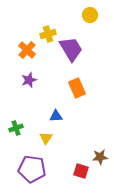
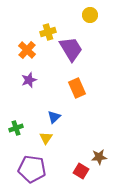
yellow cross: moved 2 px up
blue triangle: moved 2 px left, 1 px down; rotated 40 degrees counterclockwise
brown star: moved 1 px left
red square: rotated 14 degrees clockwise
